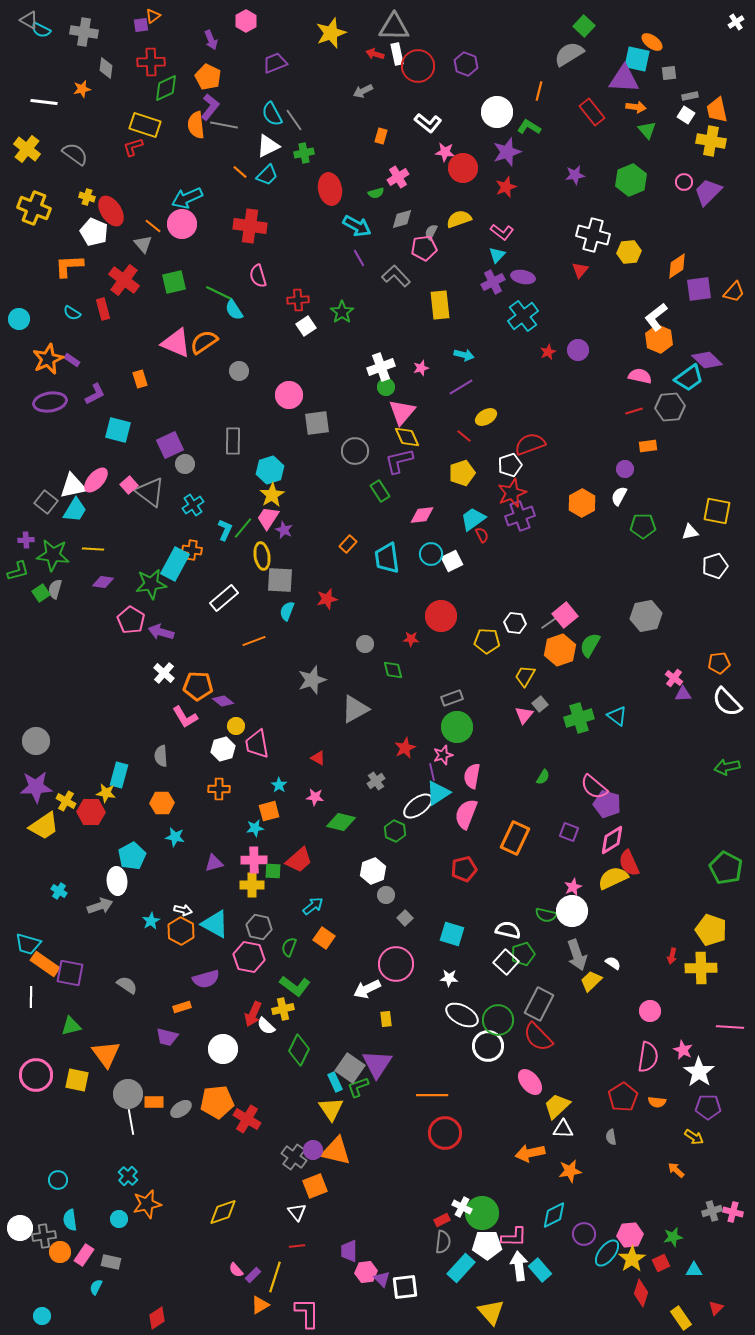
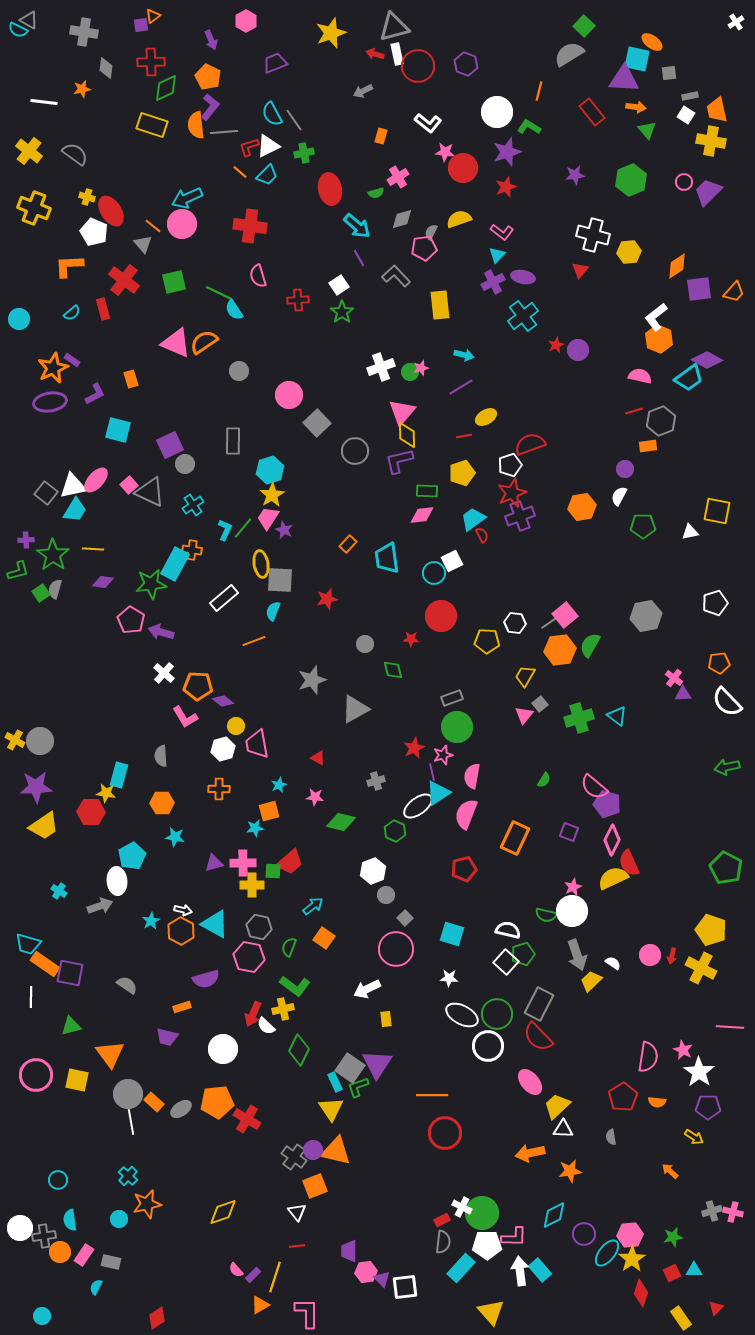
gray triangle at (394, 27): rotated 16 degrees counterclockwise
cyan semicircle at (41, 30): moved 23 px left
yellow rectangle at (145, 125): moved 7 px right
gray line at (224, 125): moved 7 px down; rotated 16 degrees counterclockwise
red L-shape at (133, 147): moved 116 px right
yellow cross at (27, 149): moved 2 px right, 2 px down
cyan arrow at (357, 226): rotated 12 degrees clockwise
cyan semicircle at (72, 313): rotated 72 degrees counterclockwise
white square at (306, 326): moved 33 px right, 41 px up
red star at (548, 352): moved 8 px right, 7 px up
orange star at (48, 359): moved 5 px right, 9 px down
purple diamond at (707, 360): rotated 16 degrees counterclockwise
orange rectangle at (140, 379): moved 9 px left
green circle at (386, 387): moved 24 px right, 15 px up
gray hexagon at (670, 407): moved 9 px left, 14 px down; rotated 16 degrees counterclockwise
gray square at (317, 423): rotated 36 degrees counterclockwise
red line at (464, 436): rotated 49 degrees counterclockwise
yellow diamond at (407, 437): moved 2 px up; rotated 24 degrees clockwise
green rectangle at (380, 491): moved 47 px right; rotated 55 degrees counterclockwise
gray triangle at (150, 492): rotated 12 degrees counterclockwise
gray square at (46, 502): moved 9 px up
orange hexagon at (582, 503): moved 4 px down; rotated 20 degrees clockwise
cyan circle at (431, 554): moved 3 px right, 19 px down
green star at (53, 555): rotated 28 degrees clockwise
yellow ellipse at (262, 556): moved 1 px left, 8 px down
white pentagon at (715, 566): moved 37 px down
cyan semicircle at (287, 611): moved 14 px left
orange hexagon at (560, 650): rotated 12 degrees clockwise
gray circle at (36, 741): moved 4 px right
red star at (405, 748): moved 9 px right
green semicircle at (543, 777): moved 1 px right, 3 px down
gray cross at (376, 781): rotated 18 degrees clockwise
cyan star at (279, 785): rotated 14 degrees clockwise
yellow cross at (66, 801): moved 51 px left, 61 px up
pink diamond at (612, 840): rotated 32 degrees counterclockwise
pink cross at (254, 860): moved 11 px left, 3 px down
red trapezoid at (299, 860): moved 9 px left, 2 px down
pink circle at (396, 964): moved 15 px up
yellow cross at (701, 968): rotated 28 degrees clockwise
pink circle at (650, 1011): moved 56 px up
green circle at (498, 1020): moved 1 px left, 6 px up
orange triangle at (106, 1054): moved 4 px right
orange rectangle at (154, 1102): rotated 42 degrees clockwise
orange arrow at (676, 1170): moved 6 px left, 1 px down
red square at (661, 1263): moved 11 px right, 10 px down
white arrow at (519, 1266): moved 1 px right, 5 px down
